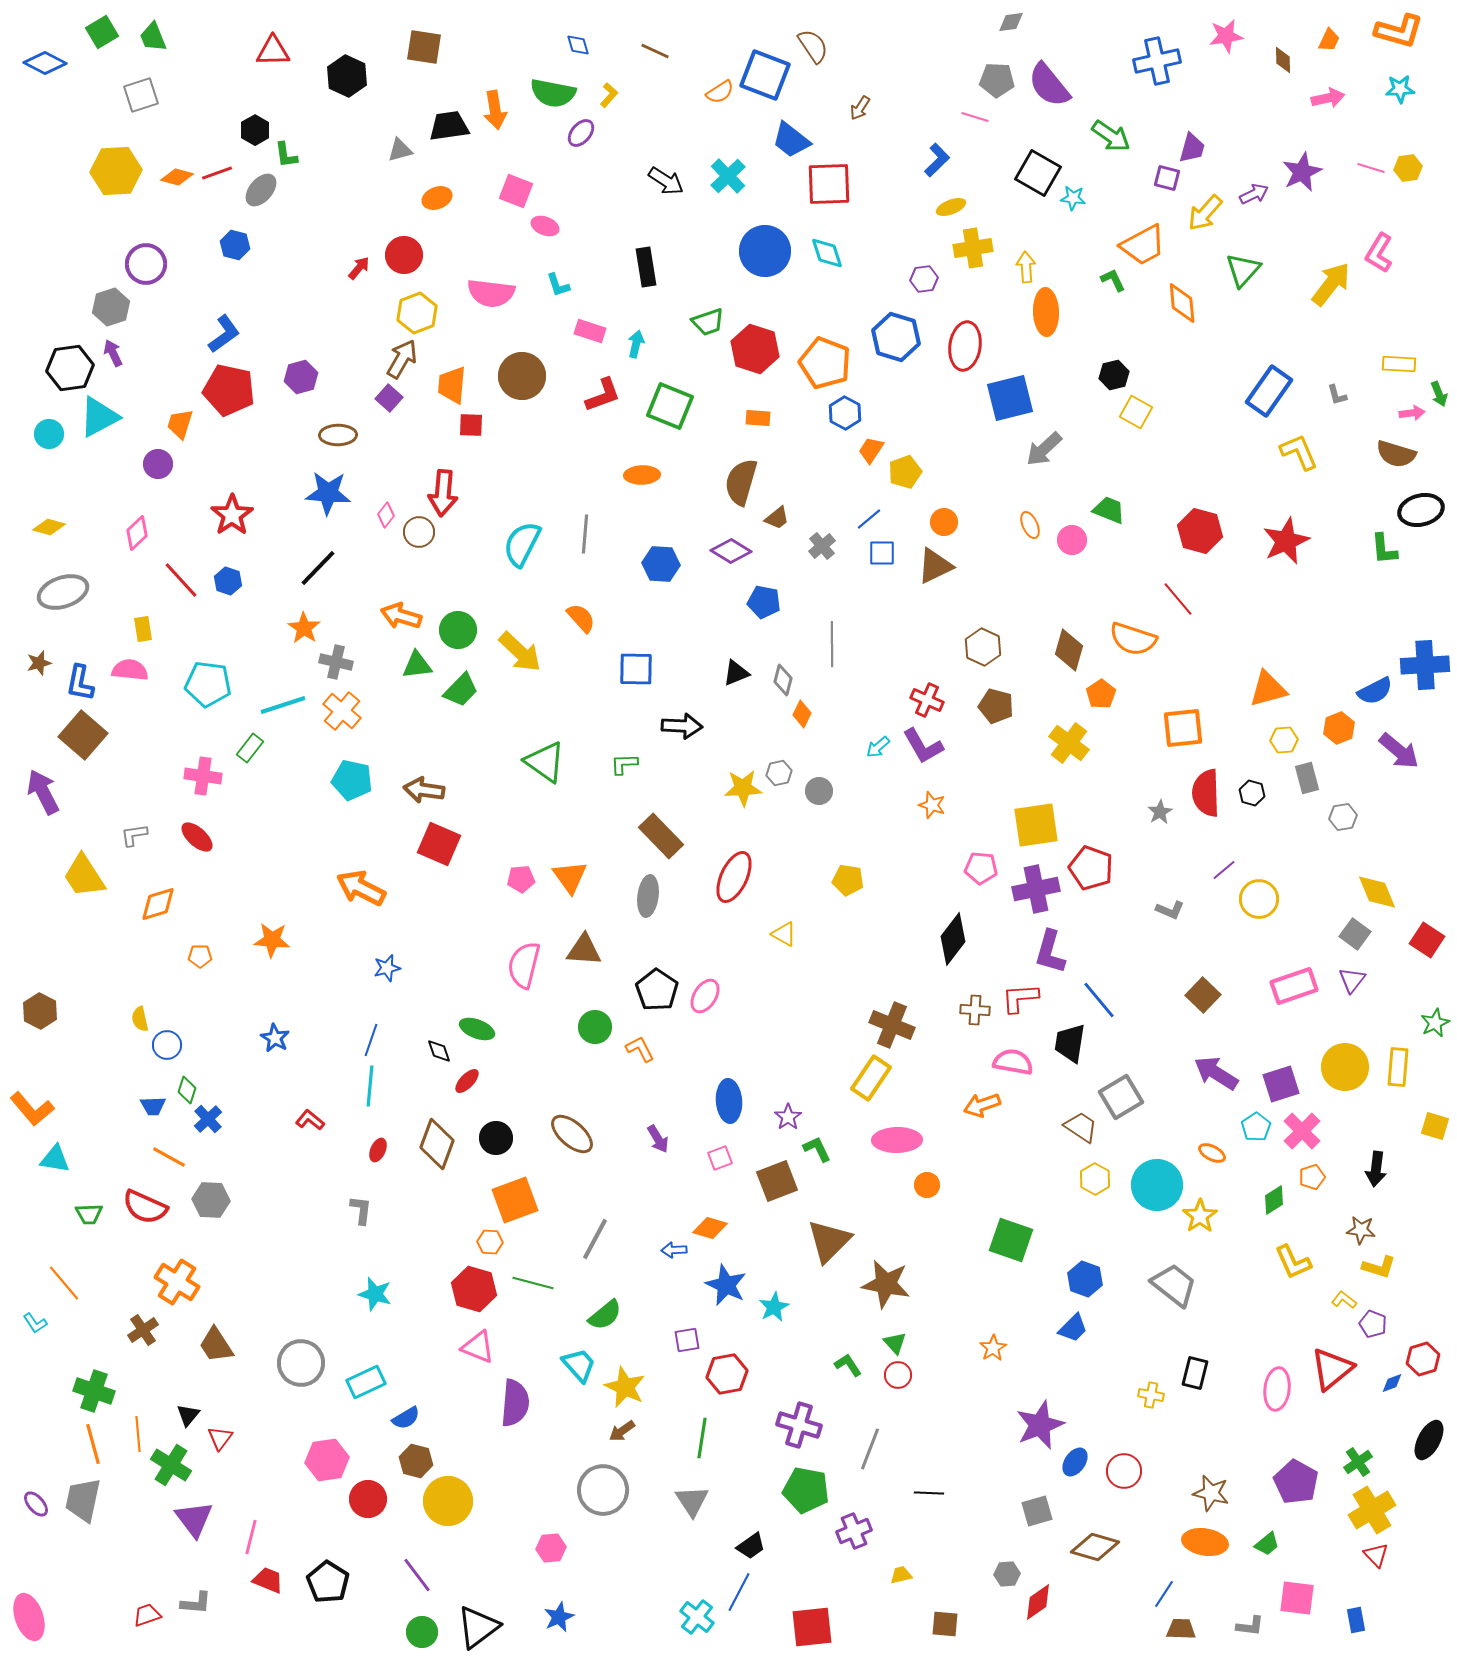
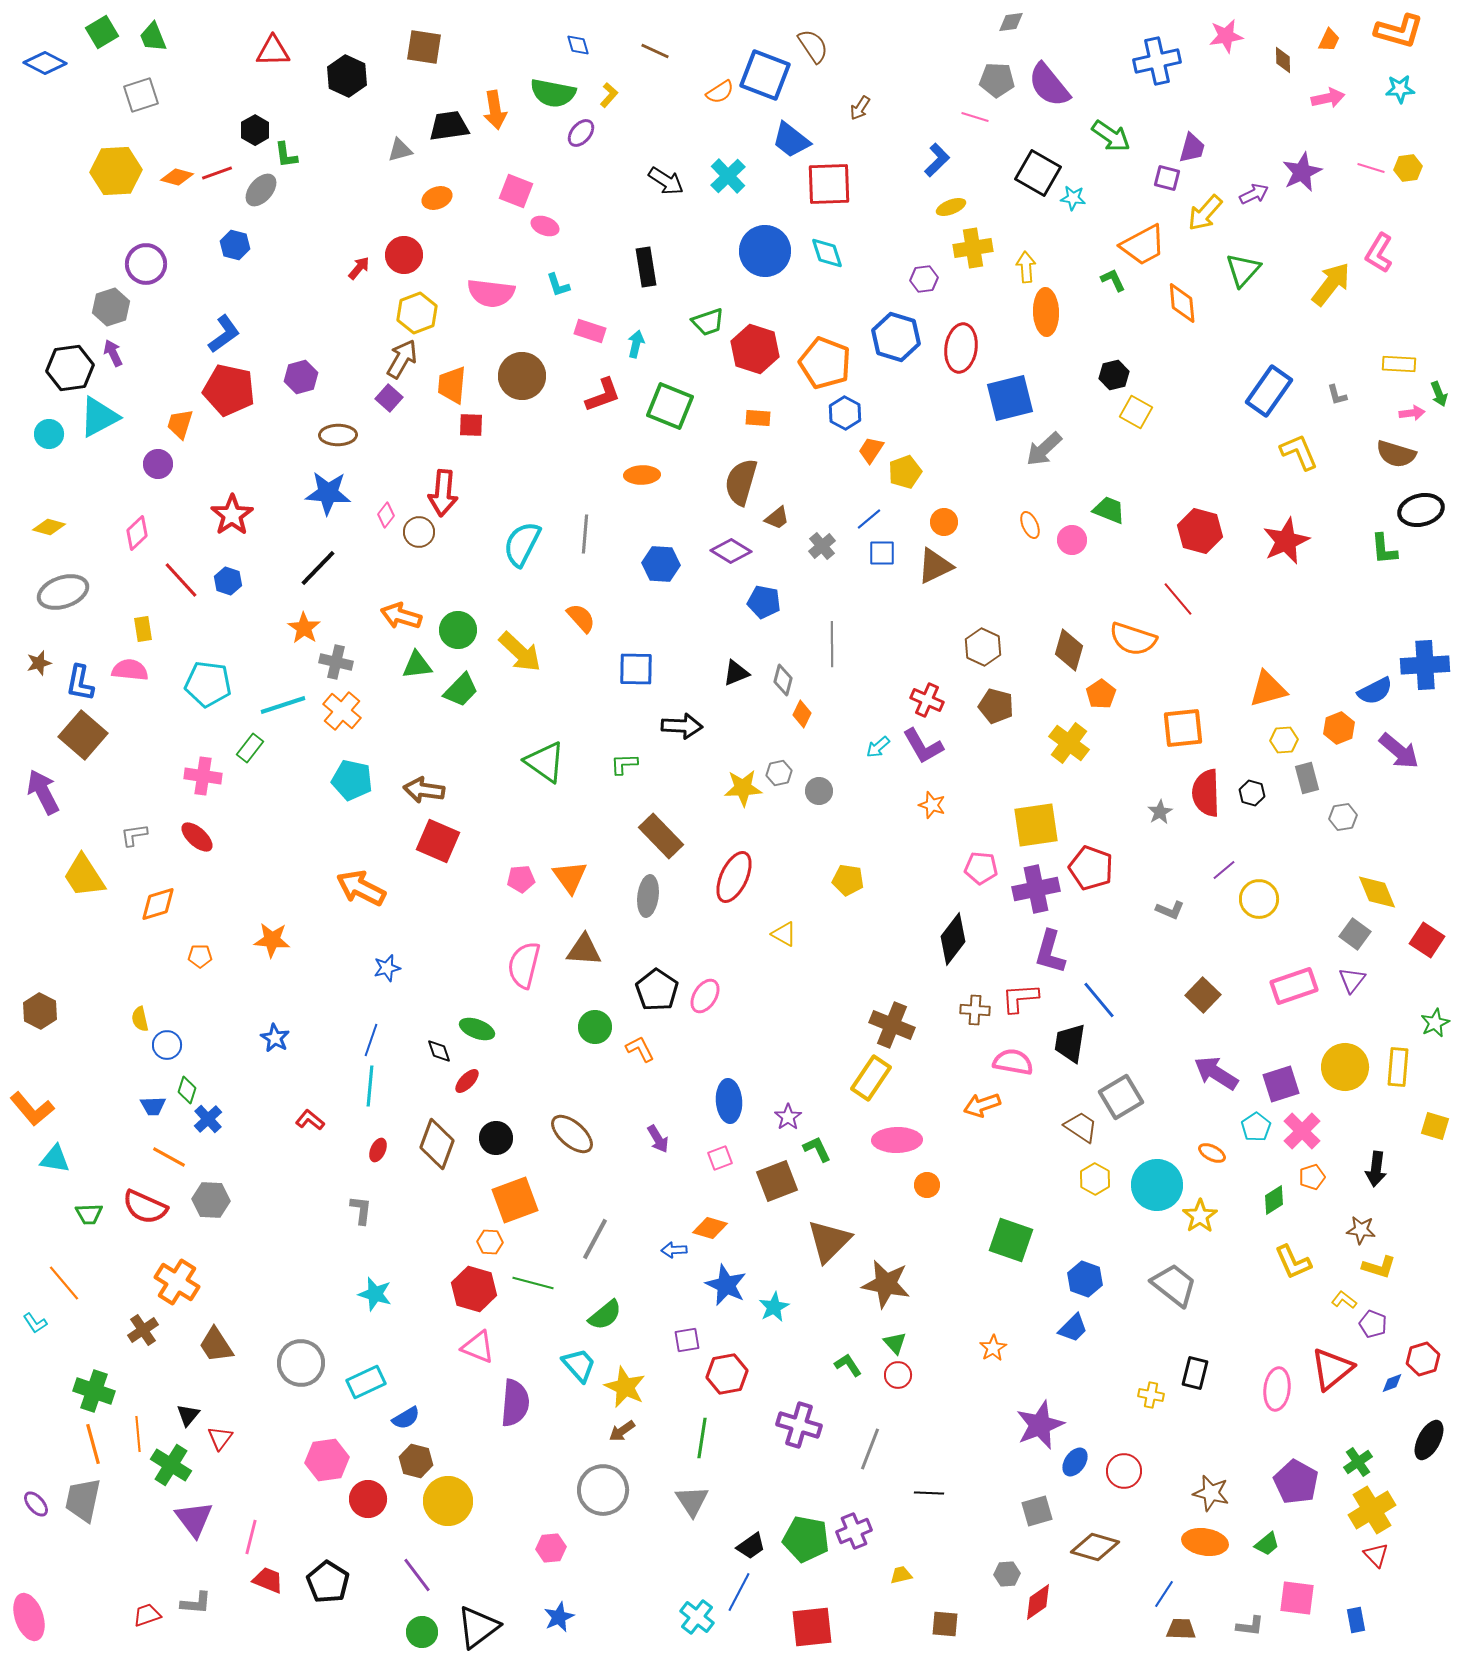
red ellipse at (965, 346): moved 4 px left, 2 px down
red square at (439, 844): moved 1 px left, 3 px up
green pentagon at (806, 1490): moved 49 px down
